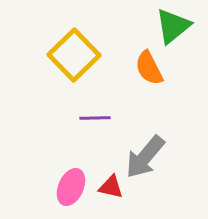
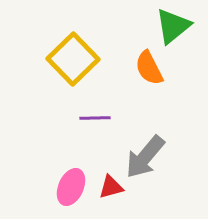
yellow square: moved 1 px left, 4 px down
red triangle: rotated 28 degrees counterclockwise
